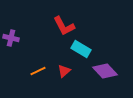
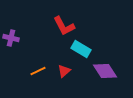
purple diamond: rotated 10 degrees clockwise
